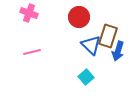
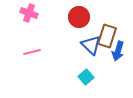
brown rectangle: moved 1 px left
